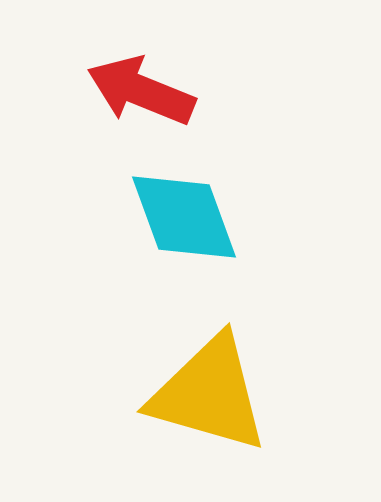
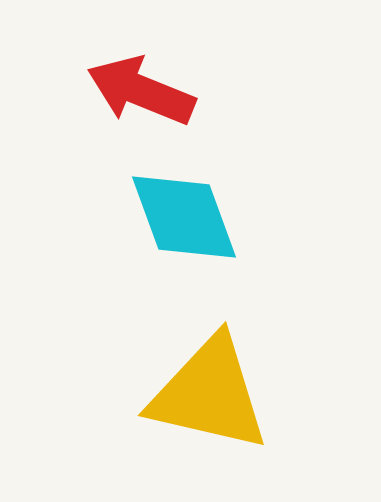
yellow triangle: rotated 3 degrees counterclockwise
